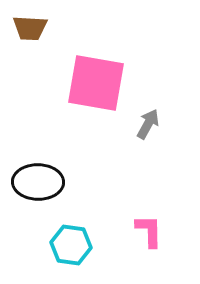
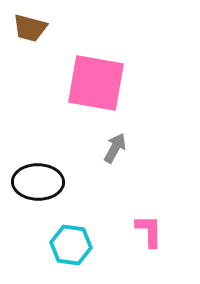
brown trapezoid: rotated 12 degrees clockwise
gray arrow: moved 33 px left, 24 px down
